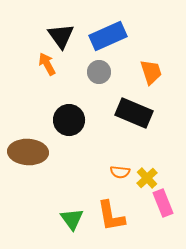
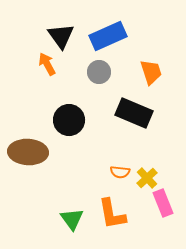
orange L-shape: moved 1 px right, 2 px up
